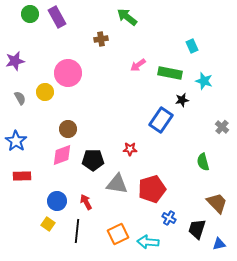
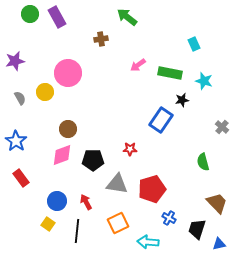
cyan rectangle: moved 2 px right, 2 px up
red rectangle: moved 1 px left, 2 px down; rotated 54 degrees clockwise
orange square: moved 11 px up
